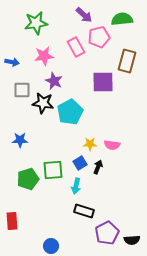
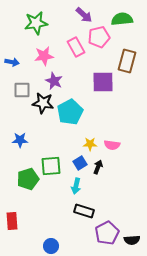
green square: moved 2 px left, 4 px up
